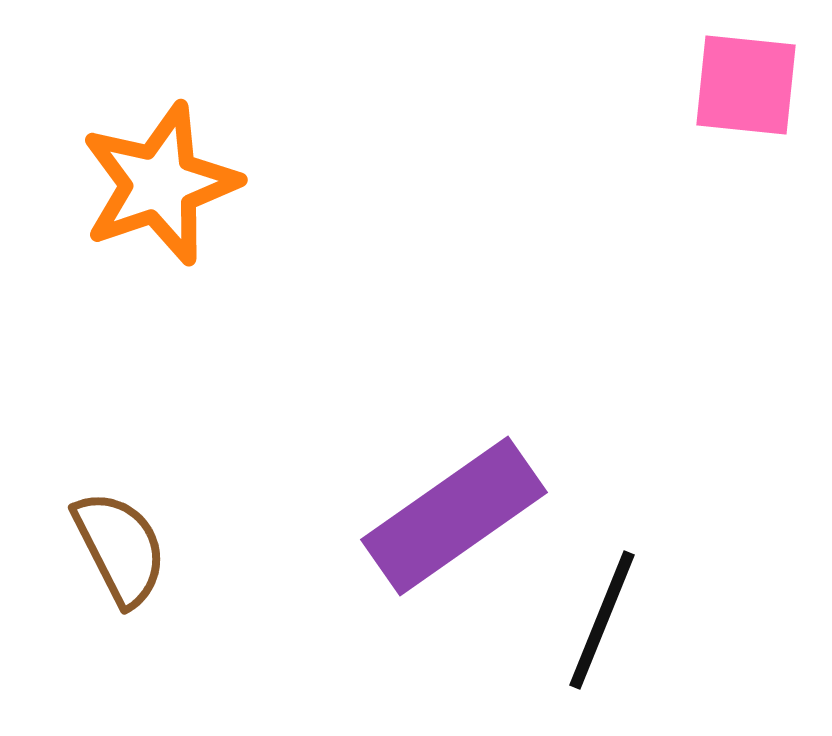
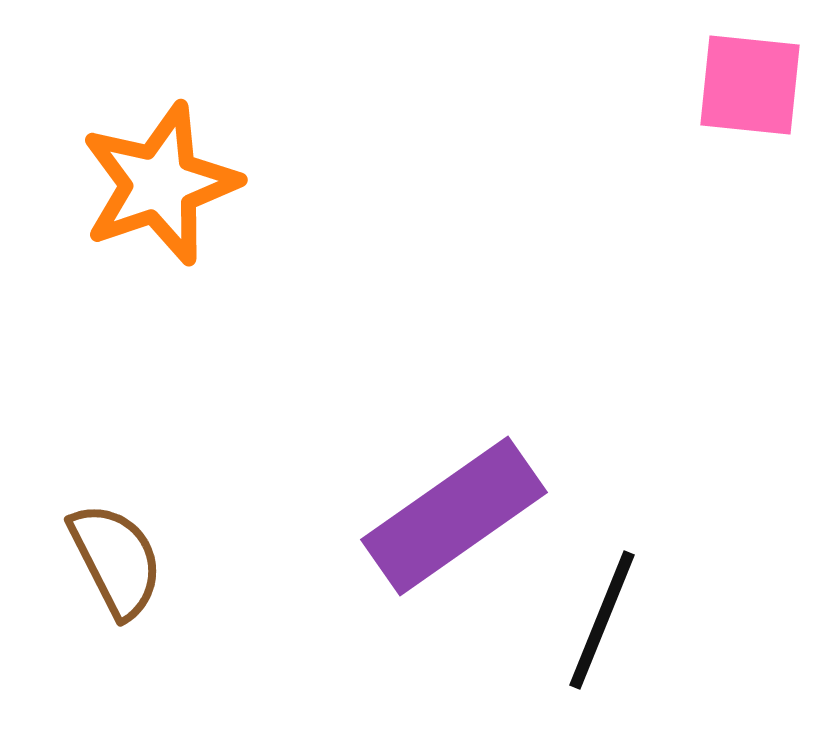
pink square: moved 4 px right
brown semicircle: moved 4 px left, 12 px down
